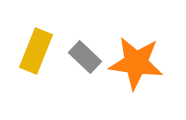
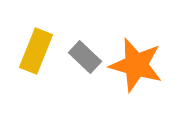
orange star: moved 2 px down; rotated 8 degrees clockwise
